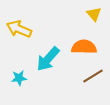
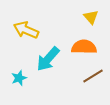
yellow triangle: moved 3 px left, 3 px down
yellow arrow: moved 7 px right, 1 px down
cyan star: rotated 14 degrees counterclockwise
